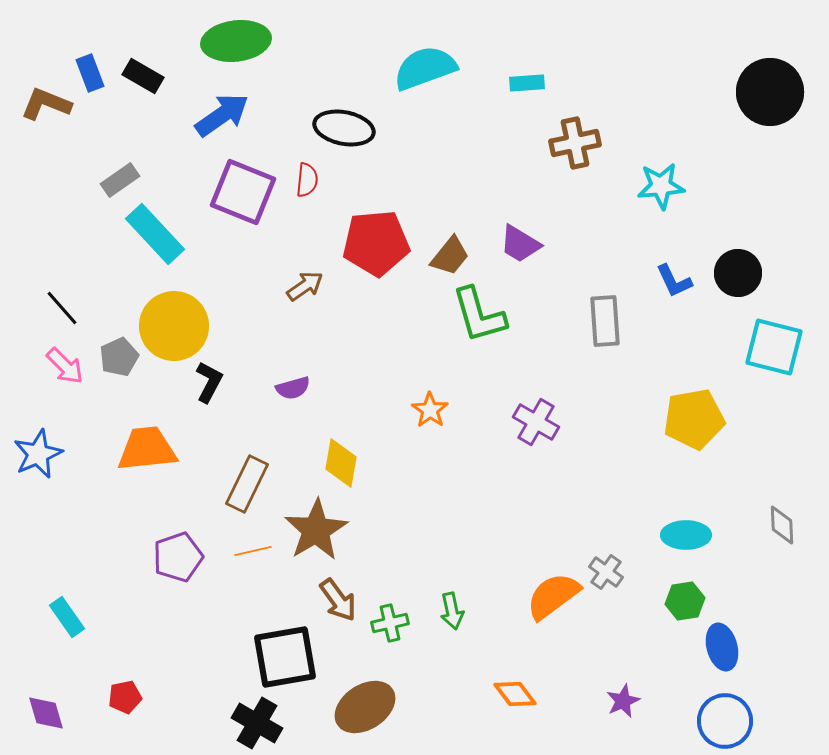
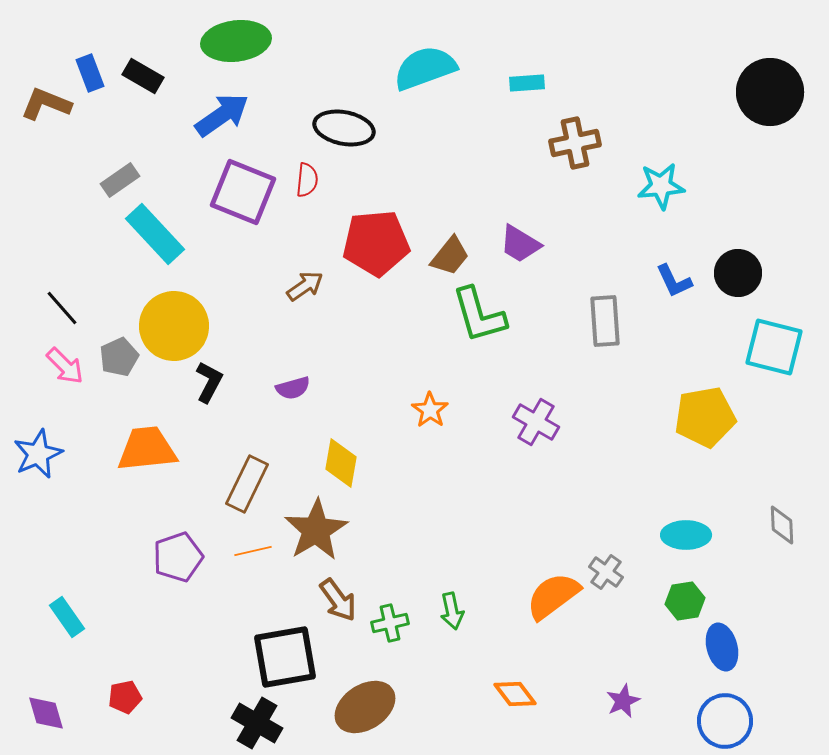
yellow pentagon at (694, 419): moved 11 px right, 2 px up
